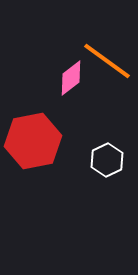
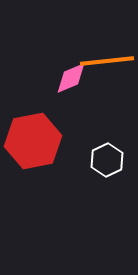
orange line: rotated 42 degrees counterclockwise
pink diamond: rotated 15 degrees clockwise
